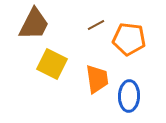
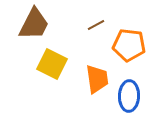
orange pentagon: moved 6 px down
